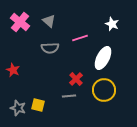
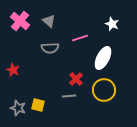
pink cross: moved 1 px up
